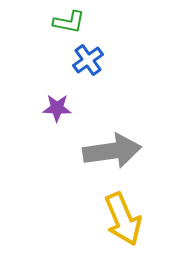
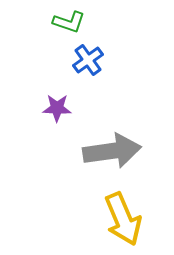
green L-shape: rotated 8 degrees clockwise
